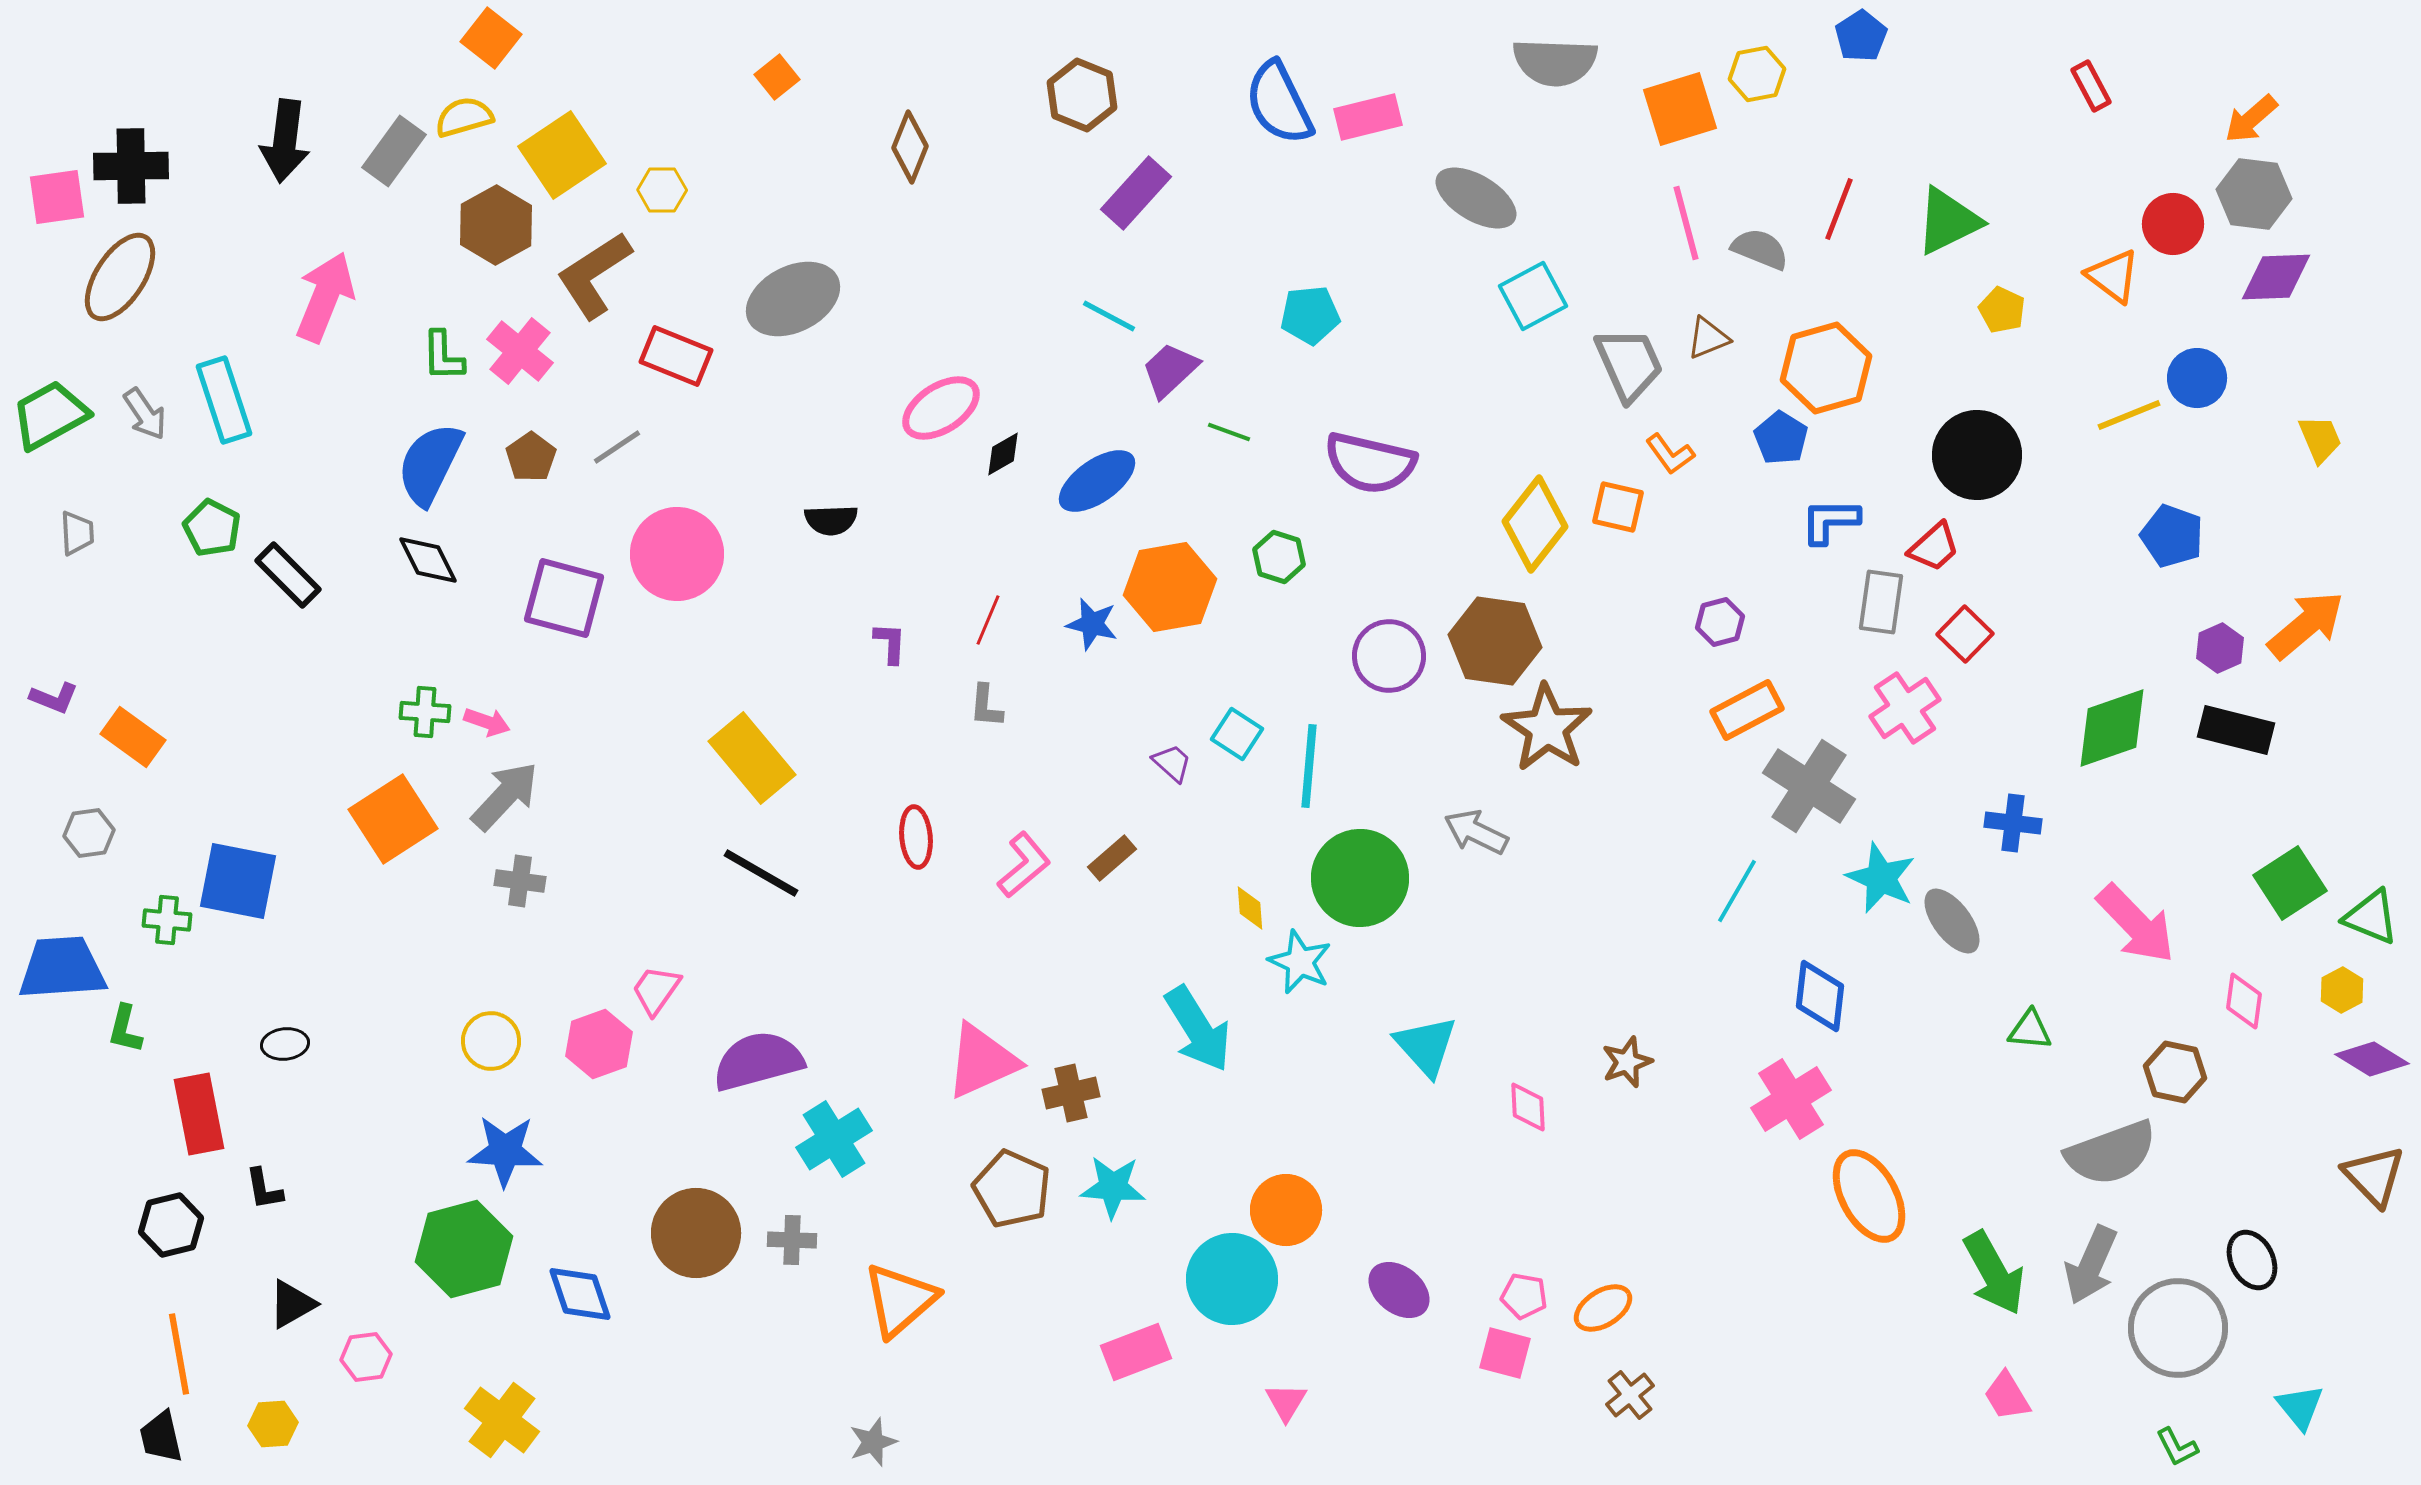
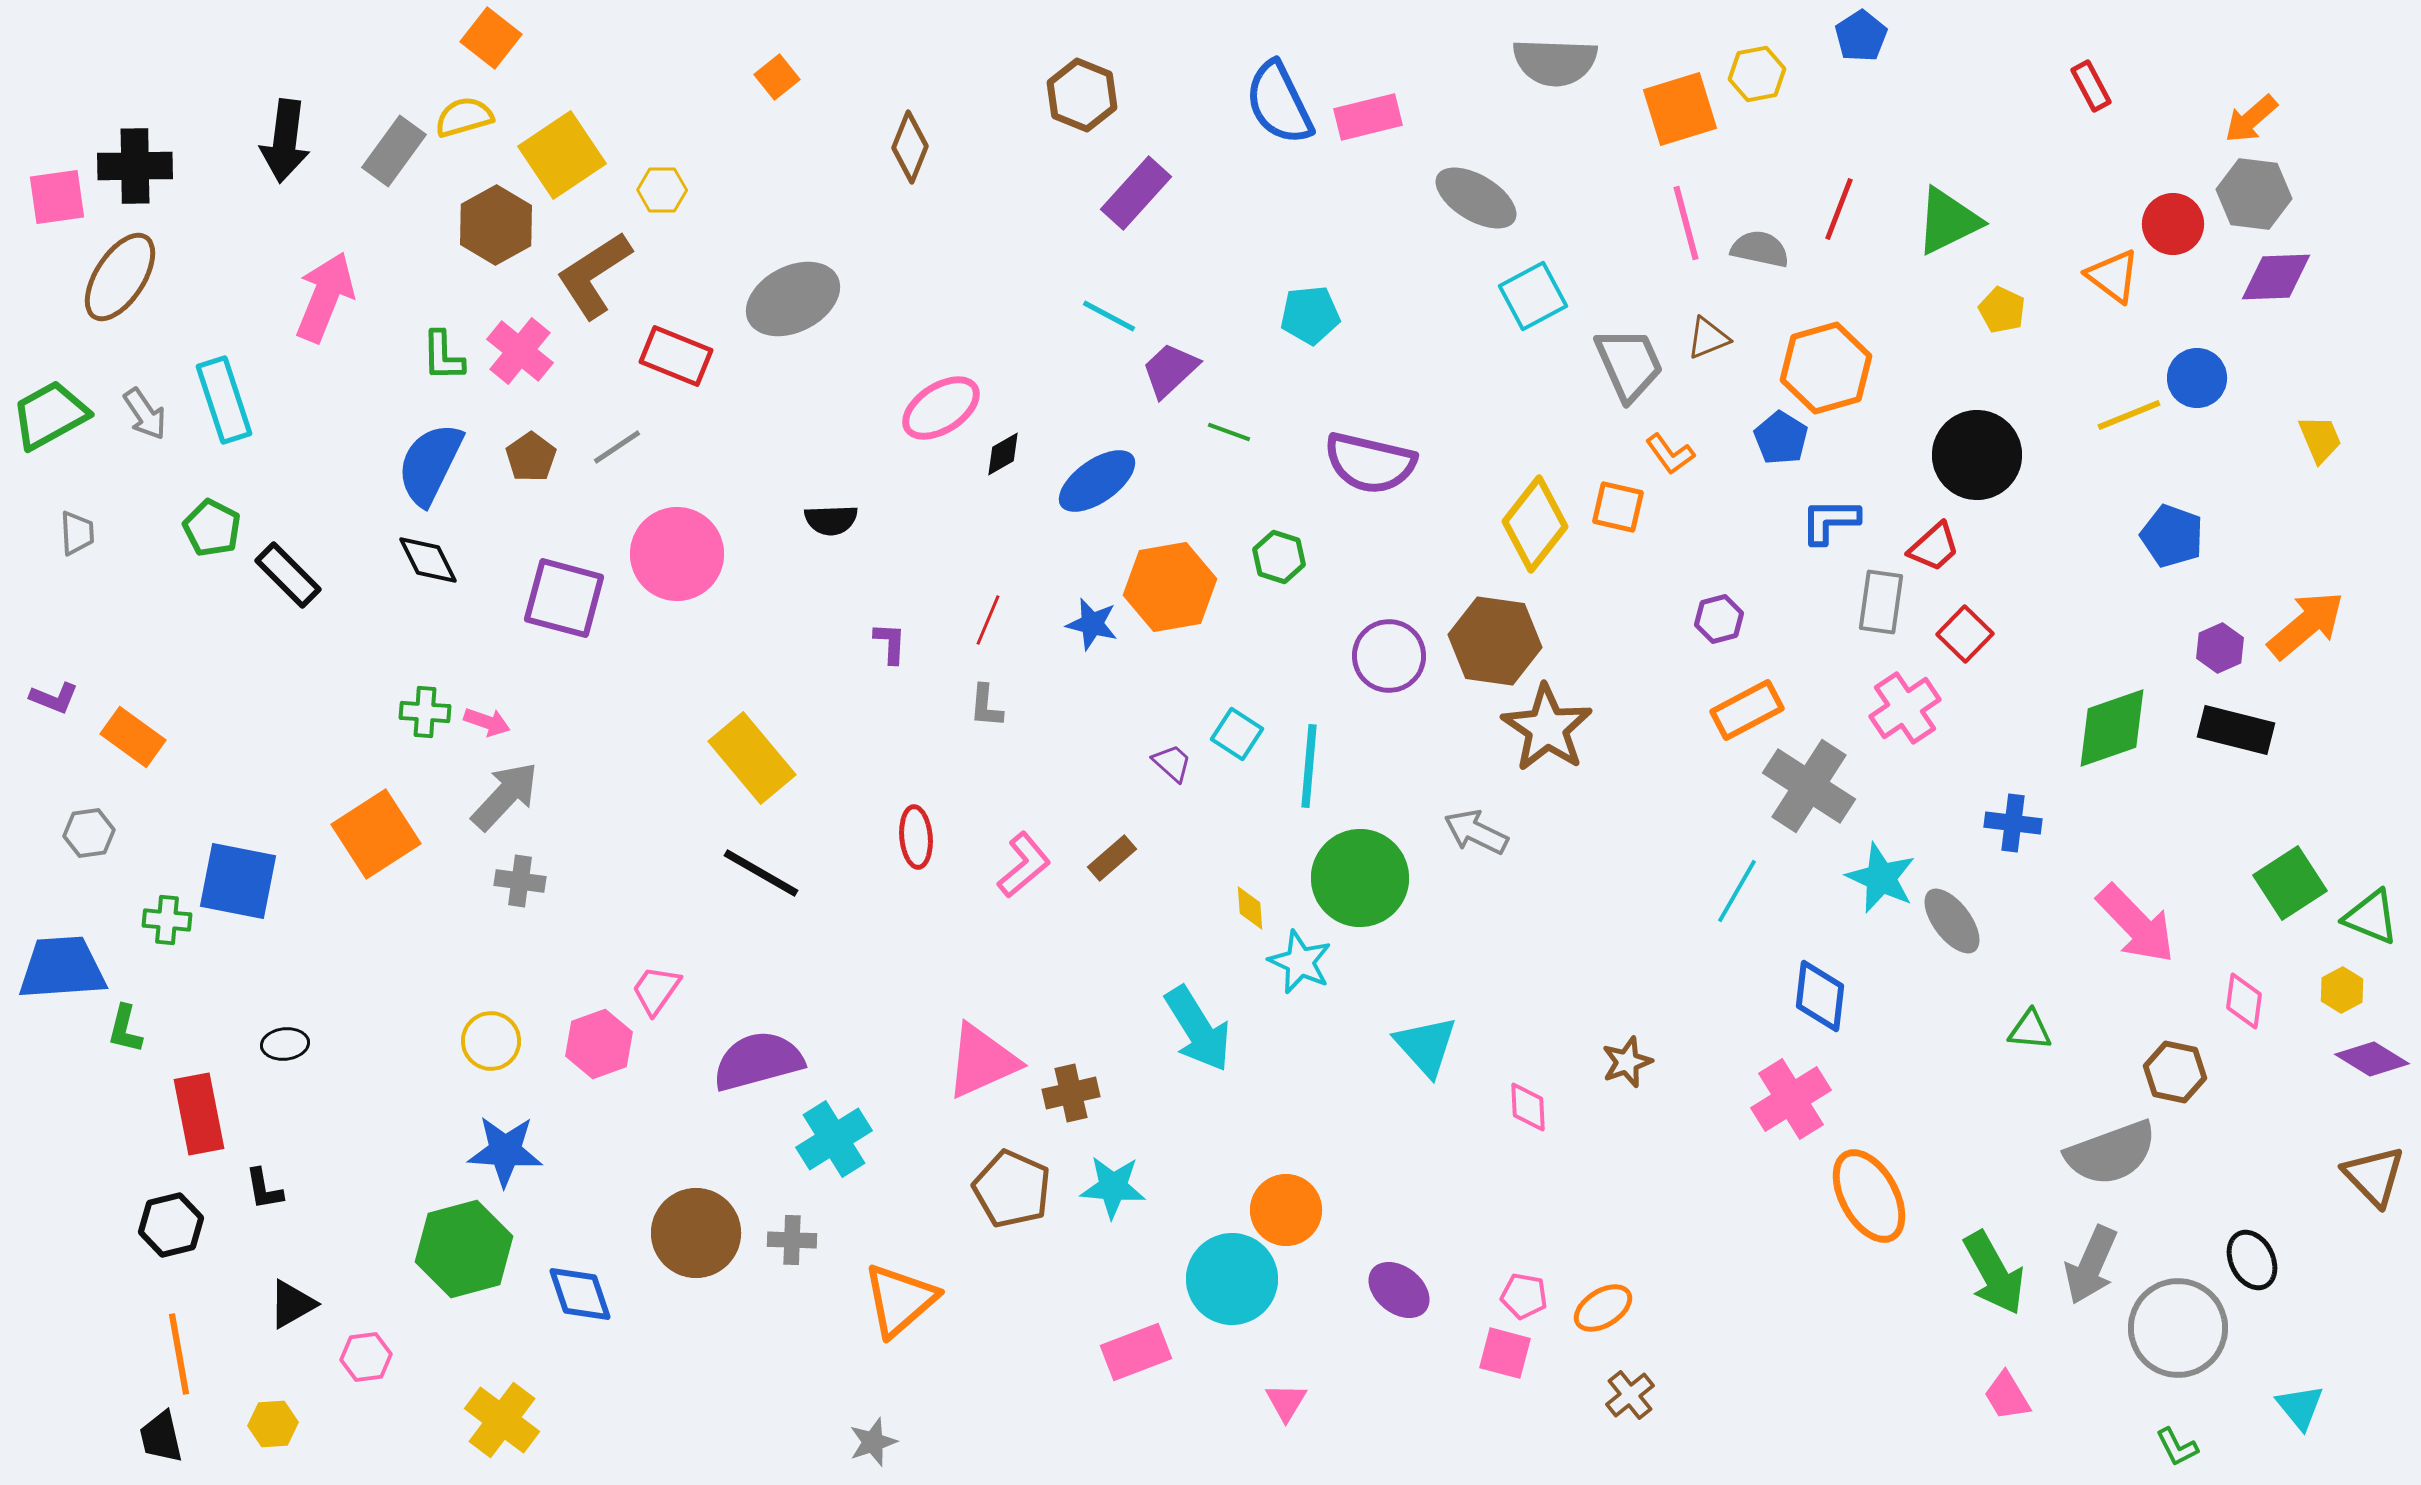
black cross at (131, 166): moved 4 px right
gray semicircle at (1760, 249): rotated 10 degrees counterclockwise
purple hexagon at (1720, 622): moved 1 px left, 3 px up
orange square at (393, 819): moved 17 px left, 15 px down
